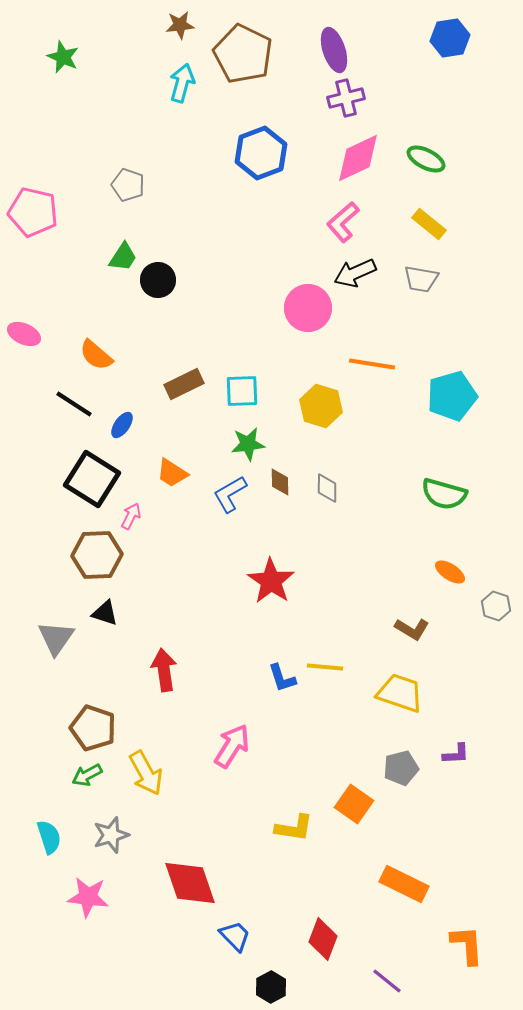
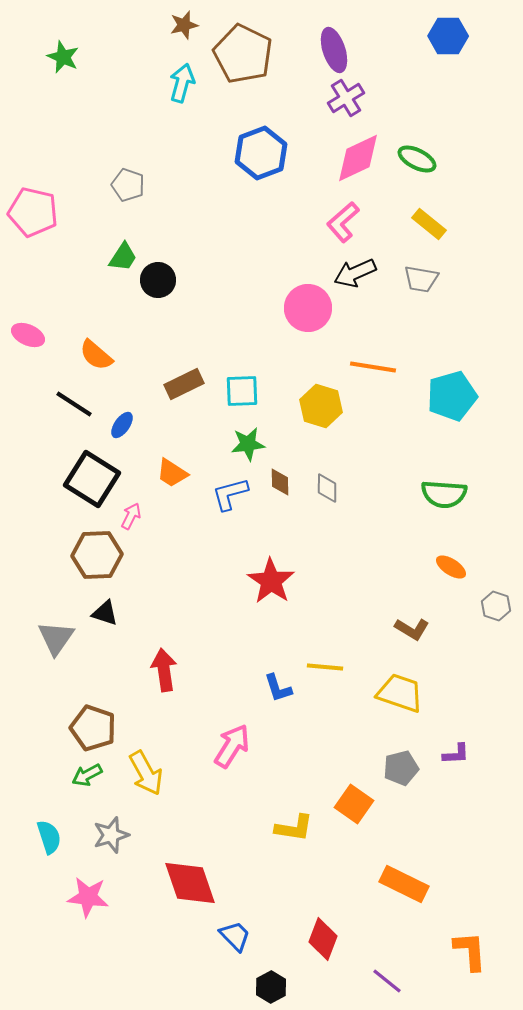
brown star at (180, 25): moved 4 px right; rotated 8 degrees counterclockwise
blue hexagon at (450, 38): moved 2 px left, 2 px up; rotated 9 degrees clockwise
purple cross at (346, 98): rotated 18 degrees counterclockwise
green ellipse at (426, 159): moved 9 px left
pink ellipse at (24, 334): moved 4 px right, 1 px down
orange line at (372, 364): moved 1 px right, 3 px down
blue L-shape at (230, 494): rotated 15 degrees clockwise
green semicircle at (444, 494): rotated 12 degrees counterclockwise
orange ellipse at (450, 572): moved 1 px right, 5 px up
blue L-shape at (282, 678): moved 4 px left, 10 px down
orange L-shape at (467, 945): moved 3 px right, 6 px down
